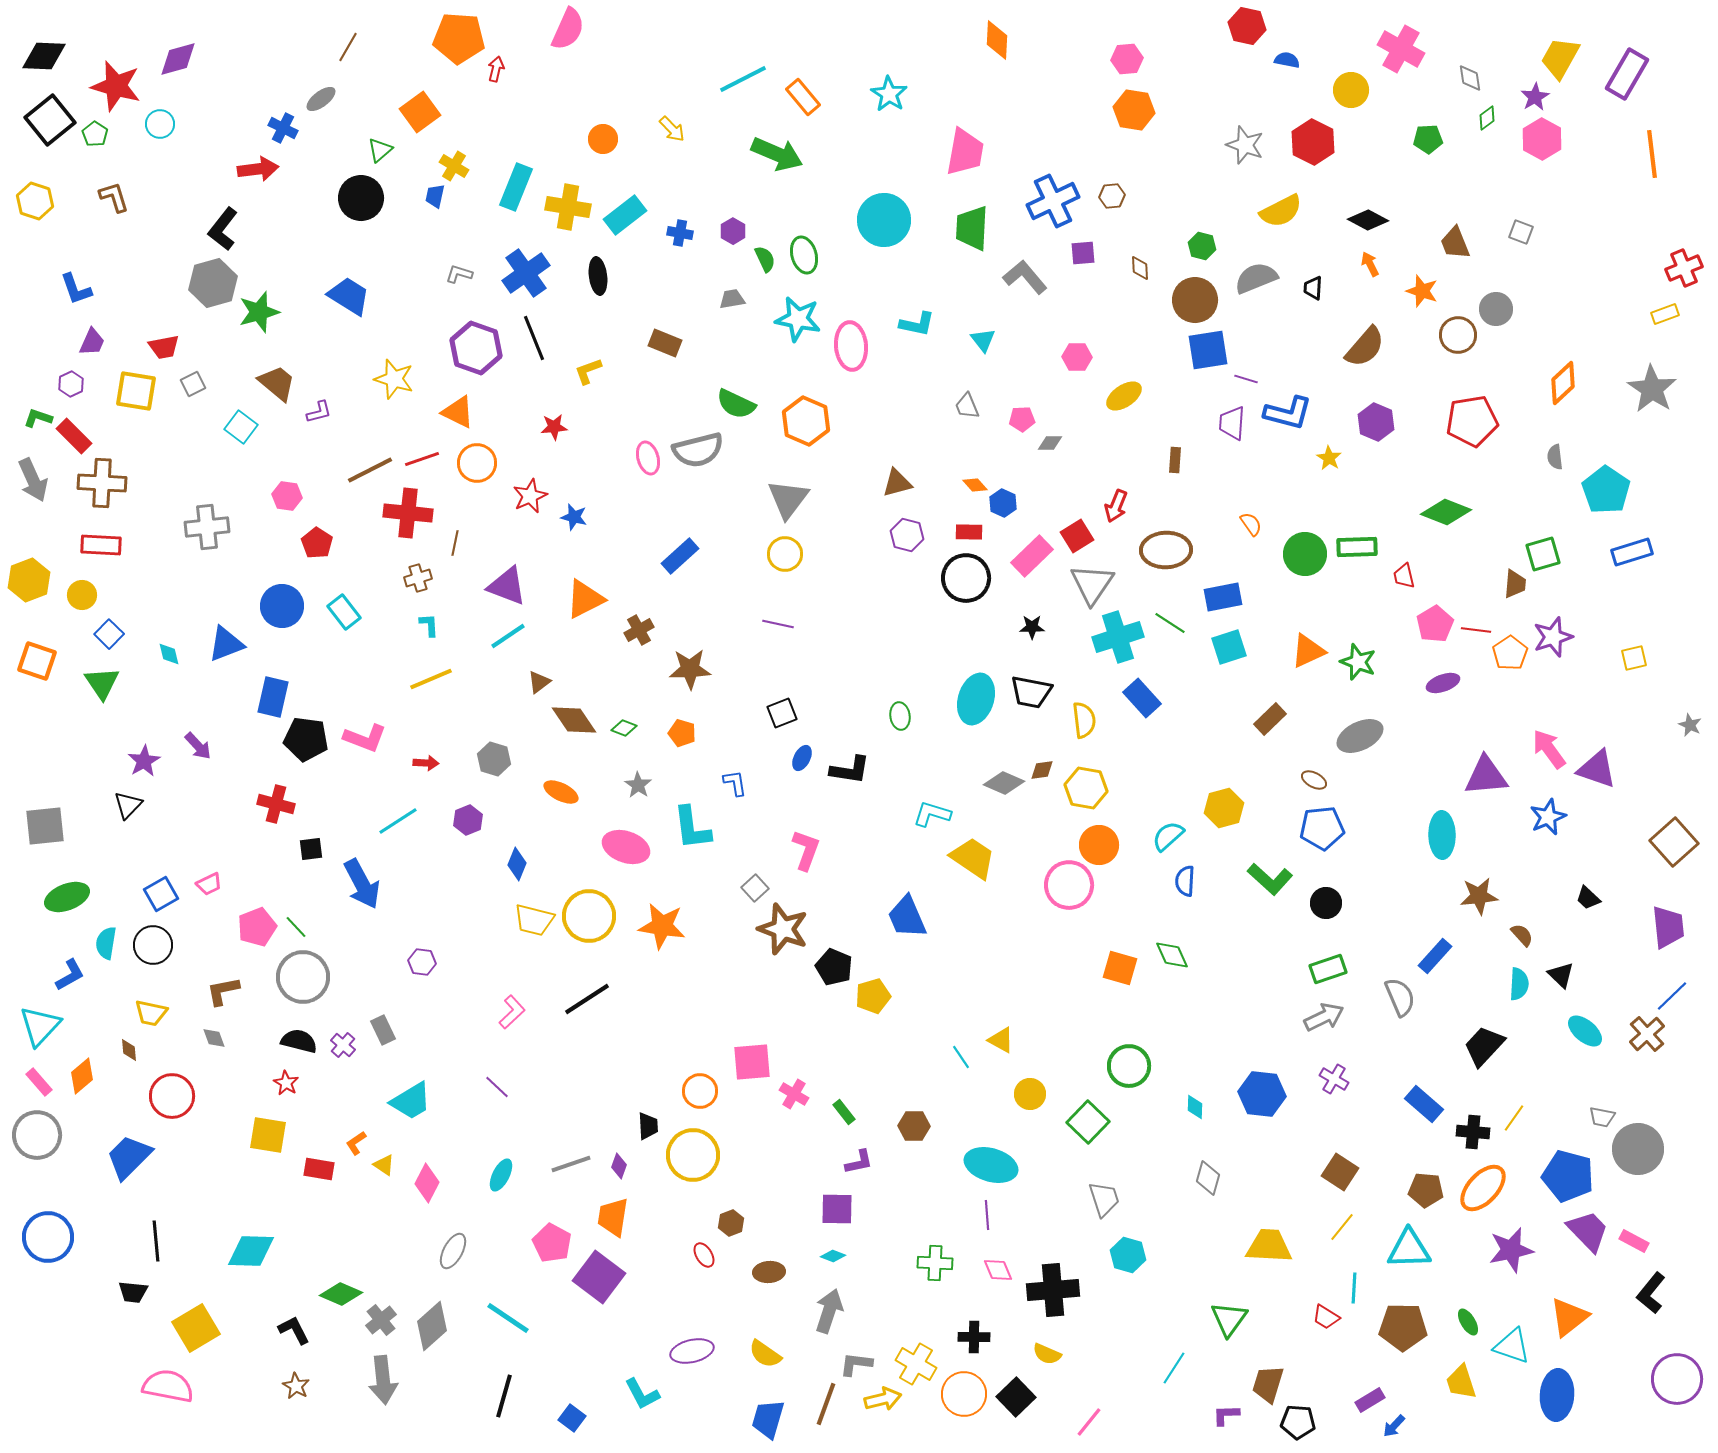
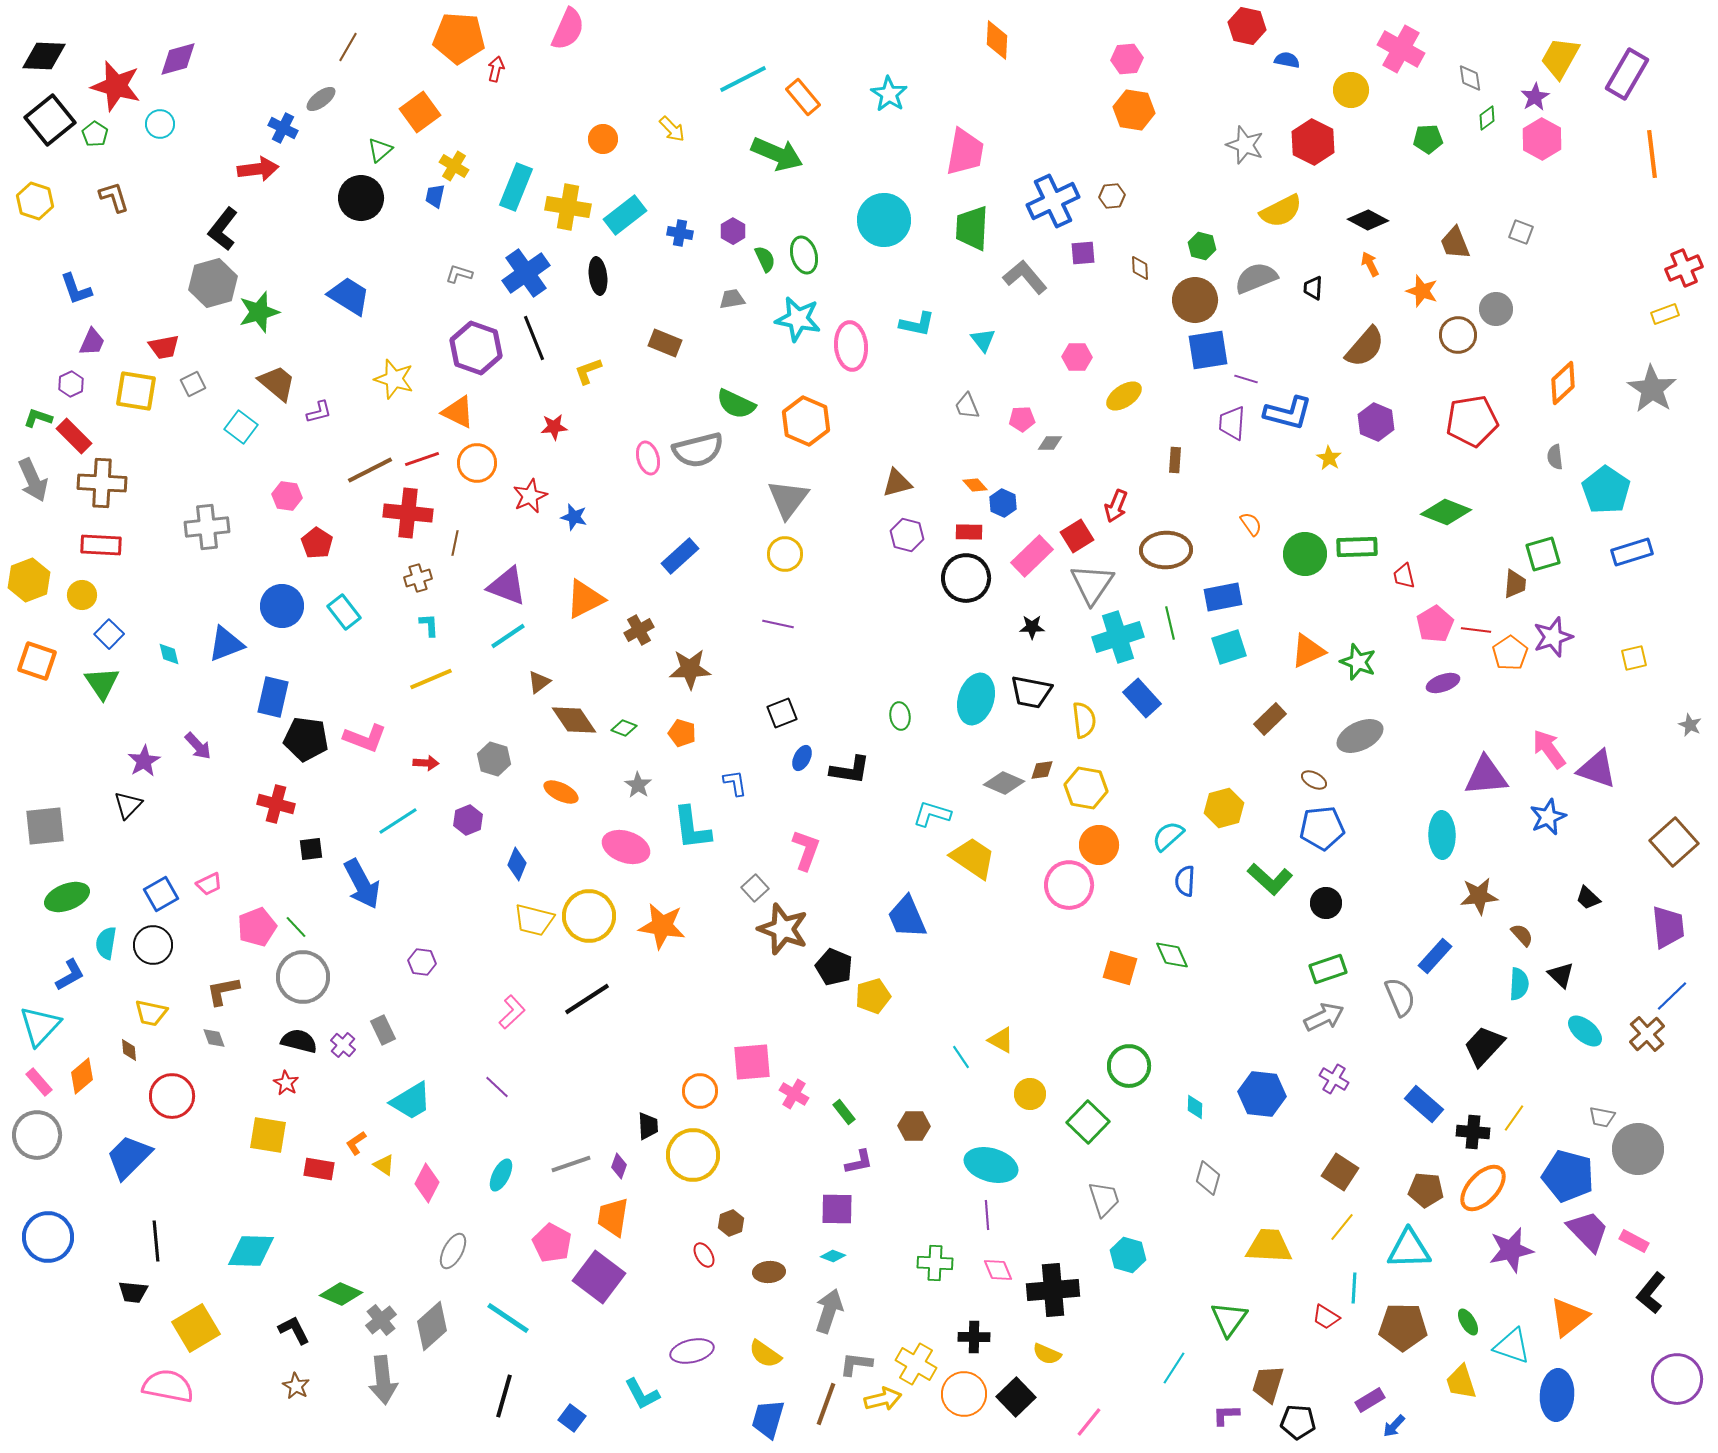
green line at (1170, 623): rotated 44 degrees clockwise
